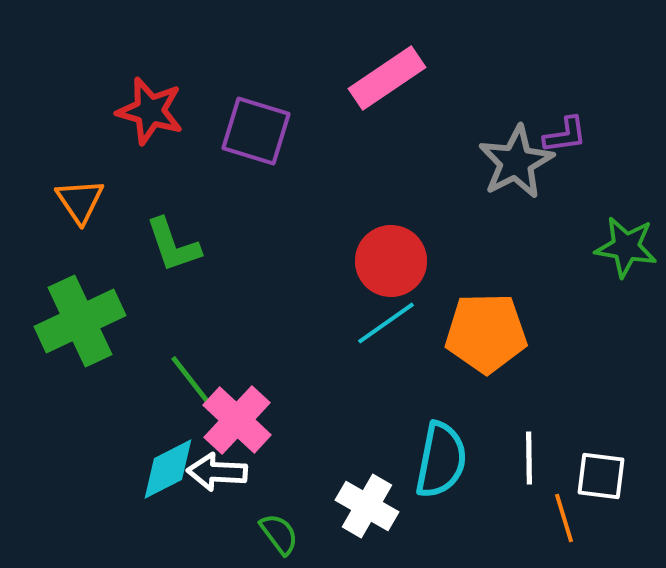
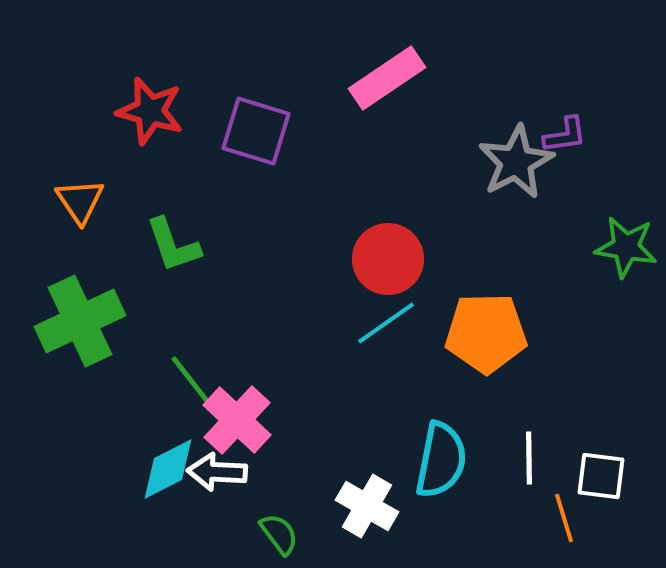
red circle: moved 3 px left, 2 px up
